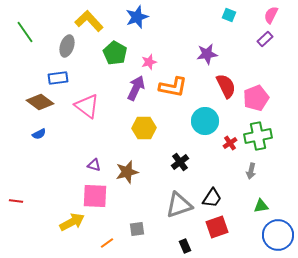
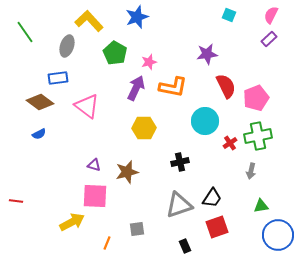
purple rectangle: moved 4 px right
black cross: rotated 24 degrees clockwise
orange line: rotated 32 degrees counterclockwise
